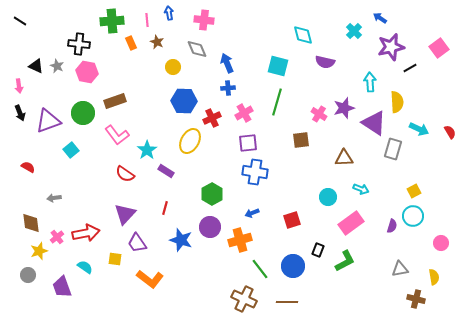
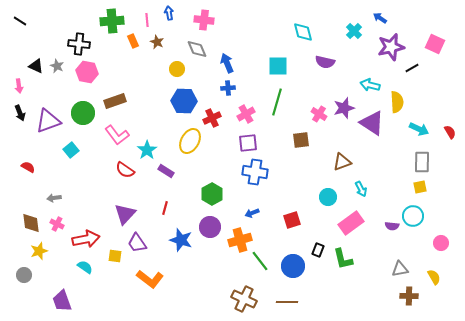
cyan diamond at (303, 35): moved 3 px up
orange rectangle at (131, 43): moved 2 px right, 2 px up
pink square at (439, 48): moved 4 px left, 4 px up; rotated 30 degrees counterclockwise
cyan square at (278, 66): rotated 15 degrees counterclockwise
yellow circle at (173, 67): moved 4 px right, 2 px down
black line at (410, 68): moved 2 px right
cyan arrow at (370, 82): moved 3 px down; rotated 72 degrees counterclockwise
pink cross at (244, 113): moved 2 px right, 1 px down
purple triangle at (374, 123): moved 2 px left
gray rectangle at (393, 149): moved 29 px right, 13 px down; rotated 15 degrees counterclockwise
brown triangle at (344, 158): moved 2 px left, 4 px down; rotated 18 degrees counterclockwise
red semicircle at (125, 174): moved 4 px up
cyan arrow at (361, 189): rotated 42 degrees clockwise
yellow square at (414, 191): moved 6 px right, 4 px up; rotated 16 degrees clockwise
purple semicircle at (392, 226): rotated 80 degrees clockwise
red arrow at (86, 233): moved 6 px down
pink cross at (57, 237): moved 13 px up; rotated 24 degrees counterclockwise
yellow square at (115, 259): moved 3 px up
green L-shape at (345, 261): moved 2 px left, 2 px up; rotated 105 degrees clockwise
green line at (260, 269): moved 8 px up
gray circle at (28, 275): moved 4 px left
yellow semicircle at (434, 277): rotated 21 degrees counterclockwise
purple trapezoid at (62, 287): moved 14 px down
brown cross at (416, 299): moved 7 px left, 3 px up; rotated 12 degrees counterclockwise
